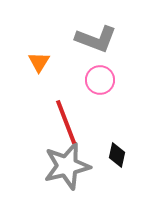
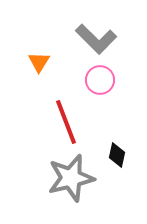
gray L-shape: rotated 24 degrees clockwise
gray star: moved 4 px right, 12 px down
